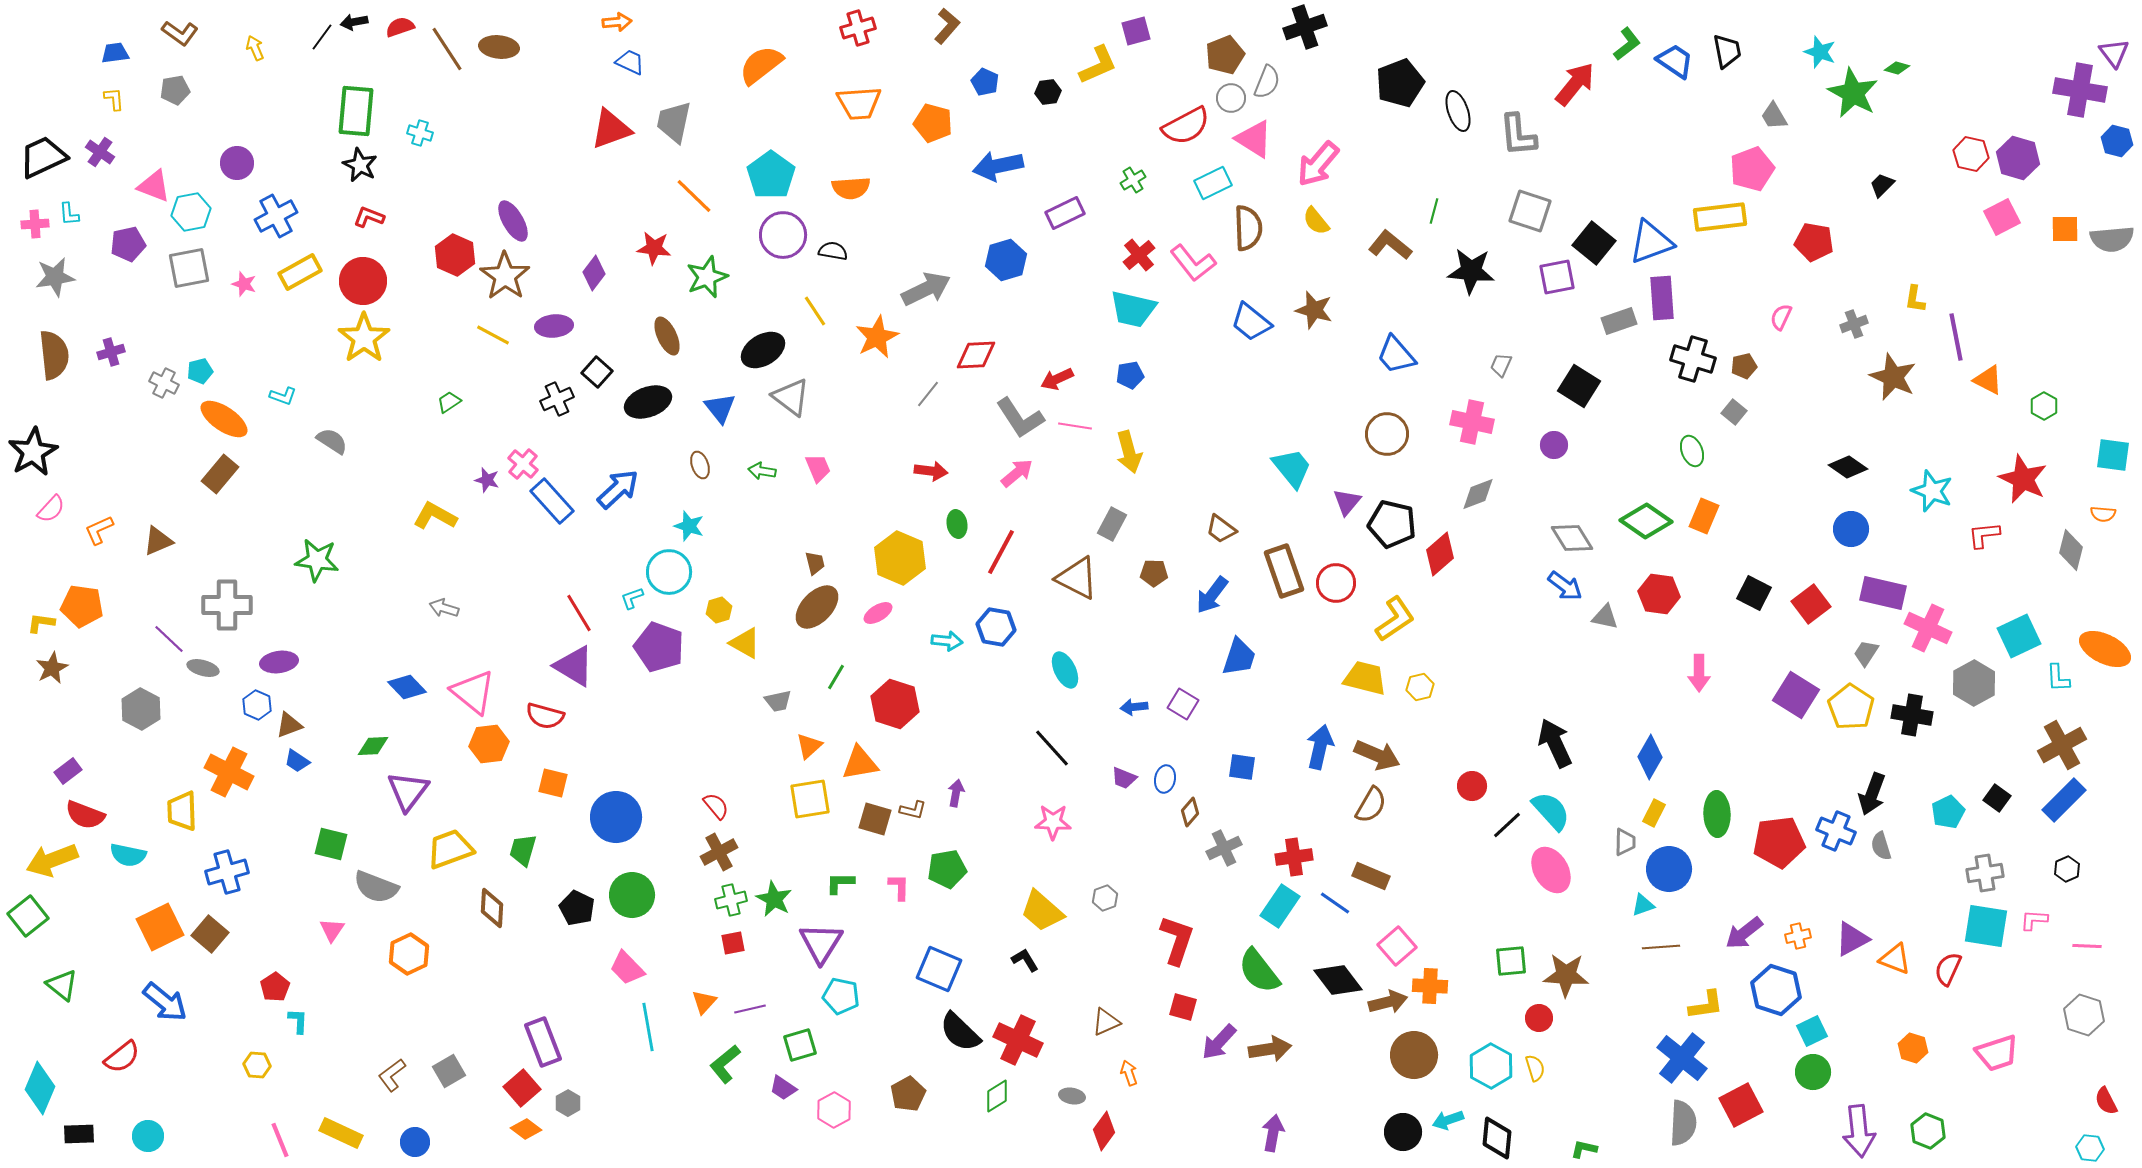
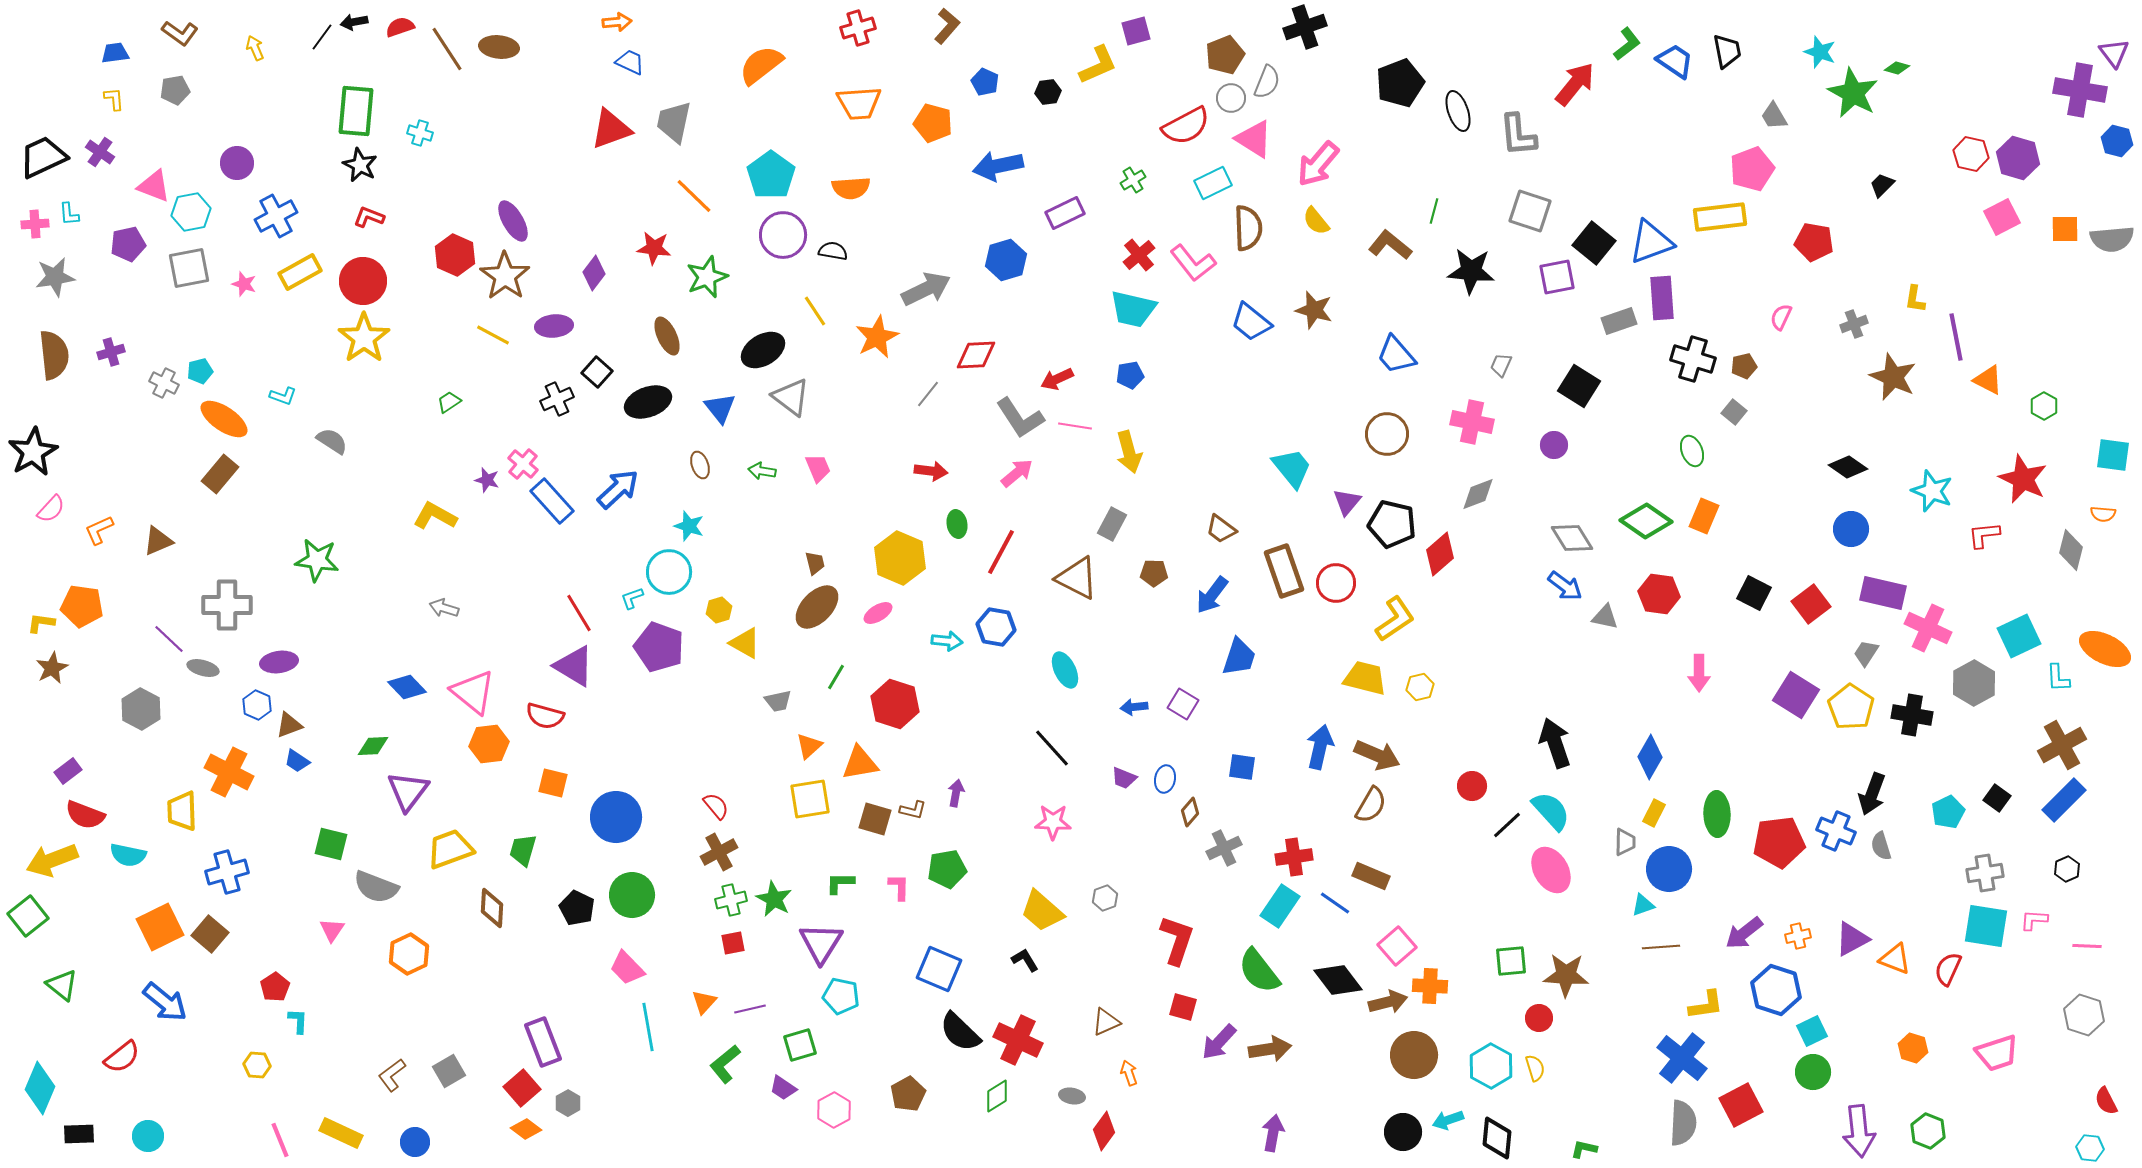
black arrow at (1555, 743): rotated 6 degrees clockwise
